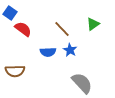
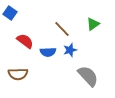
red semicircle: moved 2 px right, 12 px down
blue star: rotated 24 degrees clockwise
brown semicircle: moved 3 px right, 3 px down
gray semicircle: moved 6 px right, 7 px up
